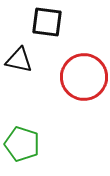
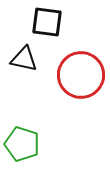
black triangle: moved 5 px right, 1 px up
red circle: moved 3 px left, 2 px up
